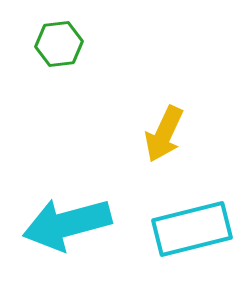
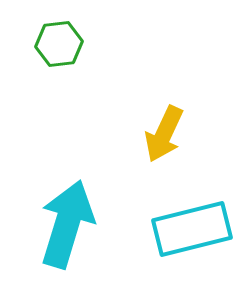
cyan arrow: rotated 122 degrees clockwise
